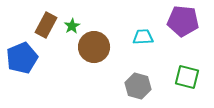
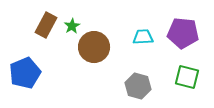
purple pentagon: moved 12 px down
blue pentagon: moved 3 px right, 15 px down
